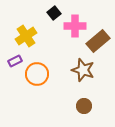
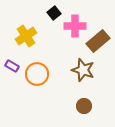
purple rectangle: moved 3 px left, 5 px down; rotated 56 degrees clockwise
